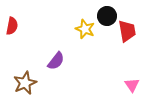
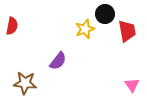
black circle: moved 2 px left, 2 px up
yellow star: rotated 30 degrees clockwise
purple semicircle: moved 2 px right
brown star: rotated 30 degrees clockwise
